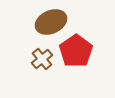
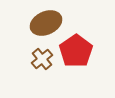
brown ellipse: moved 5 px left, 1 px down
